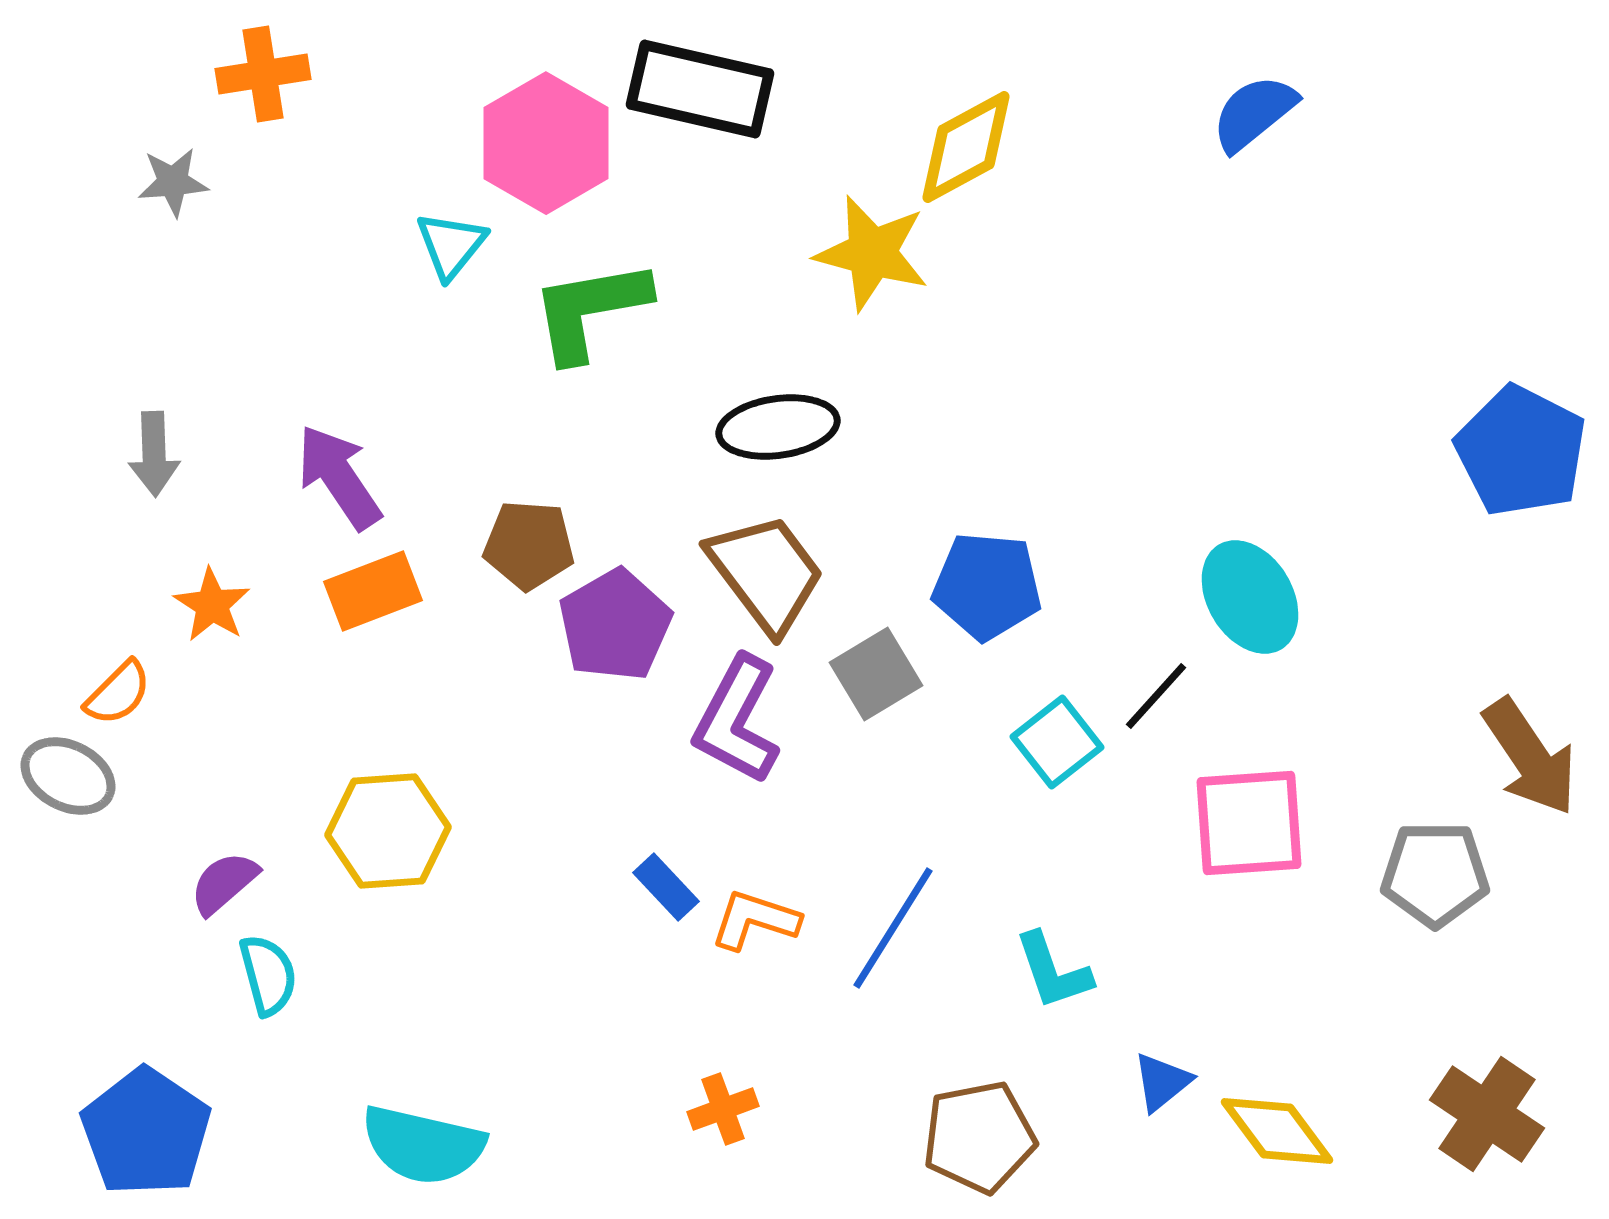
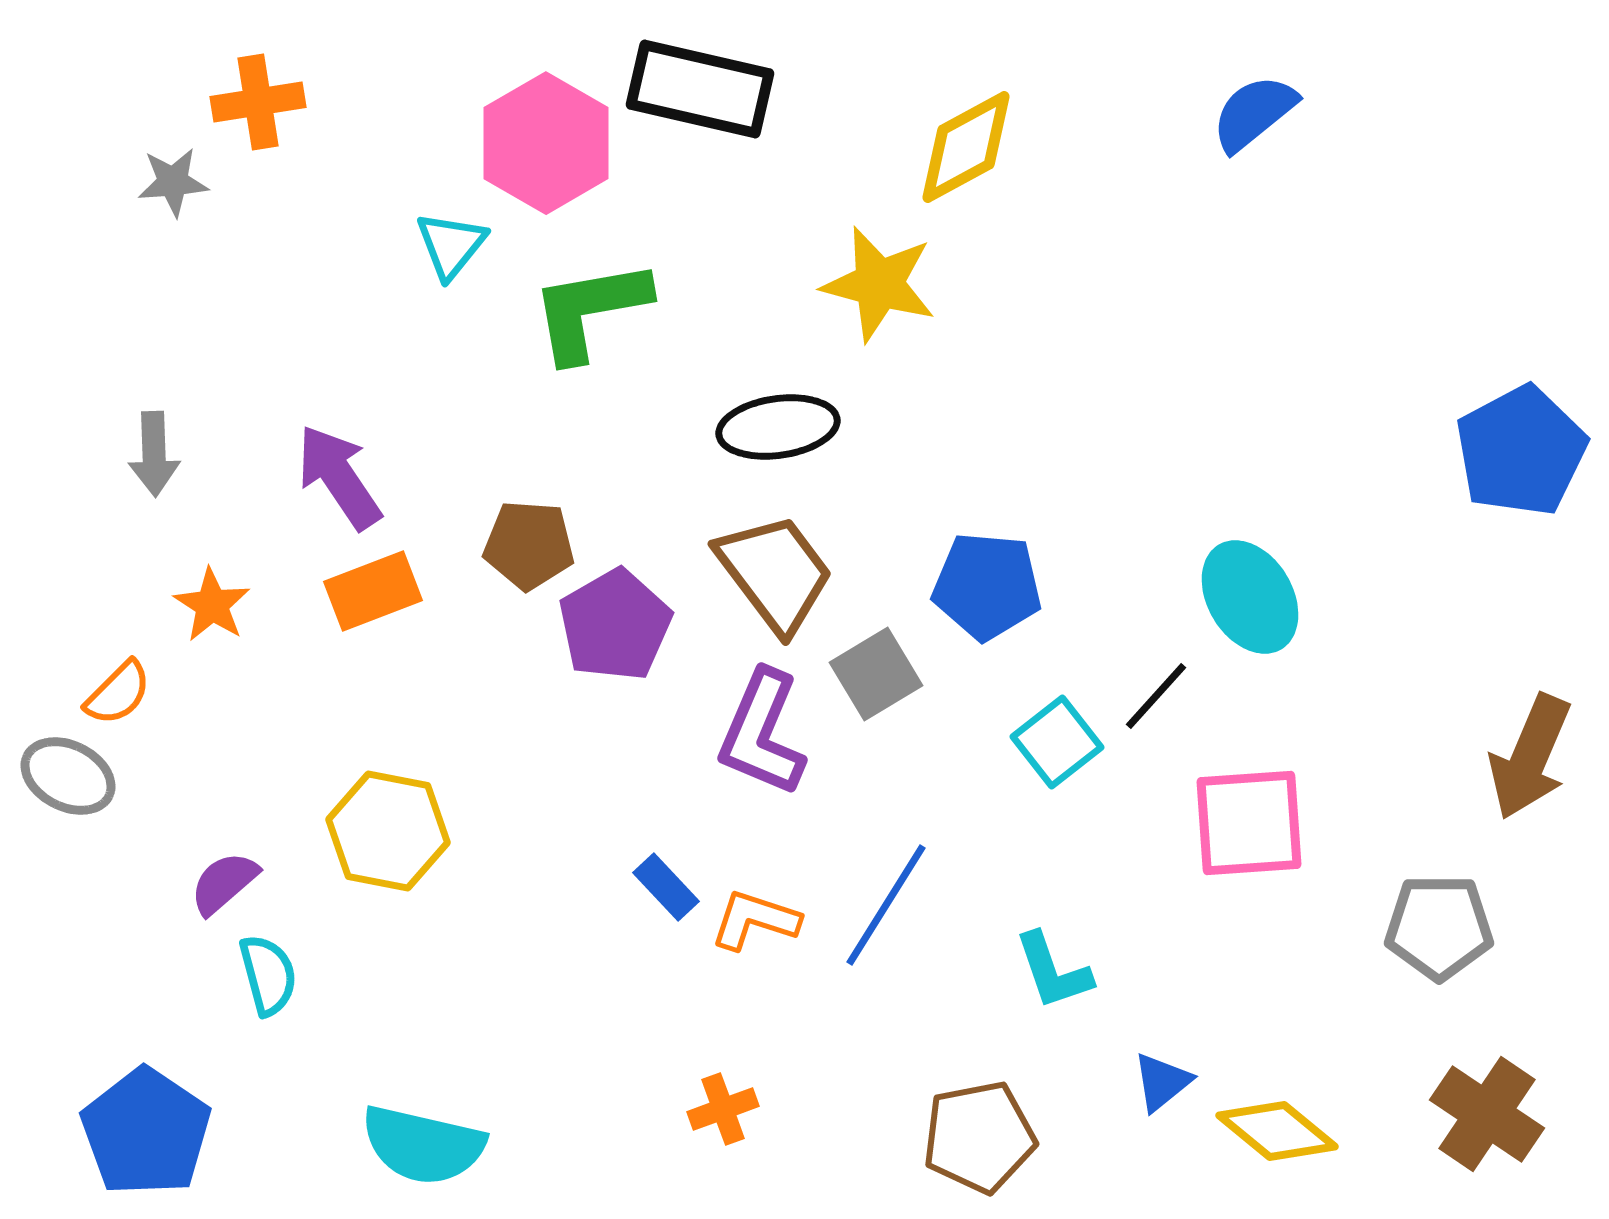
orange cross at (263, 74): moved 5 px left, 28 px down
yellow star at (872, 253): moved 7 px right, 31 px down
blue pentagon at (1521, 451): rotated 17 degrees clockwise
brown trapezoid at (766, 573): moved 9 px right
purple L-shape at (737, 720): moved 25 px right, 13 px down; rotated 5 degrees counterclockwise
brown arrow at (1530, 757): rotated 57 degrees clockwise
yellow hexagon at (388, 831): rotated 15 degrees clockwise
gray pentagon at (1435, 874): moved 4 px right, 53 px down
blue line at (893, 928): moved 7 px left, 23 px up
yellow diamond at (1277, 1131): rotated 14 degrees counterclockwise
